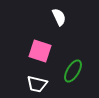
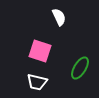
green ellipse: moved 7 px right, 3 px up
white trapezoid: moved 2 px up
